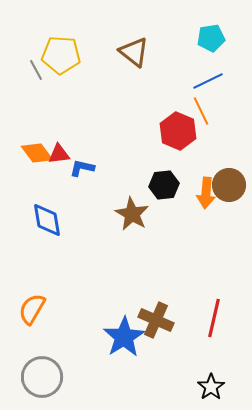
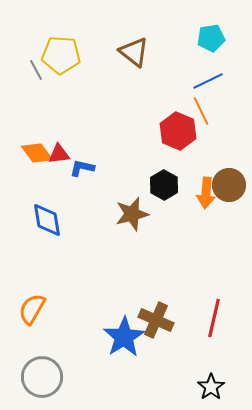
black hexagon: rotated 24 degrees counterclockwise
brown star: rotated 28 degrees clockwise
